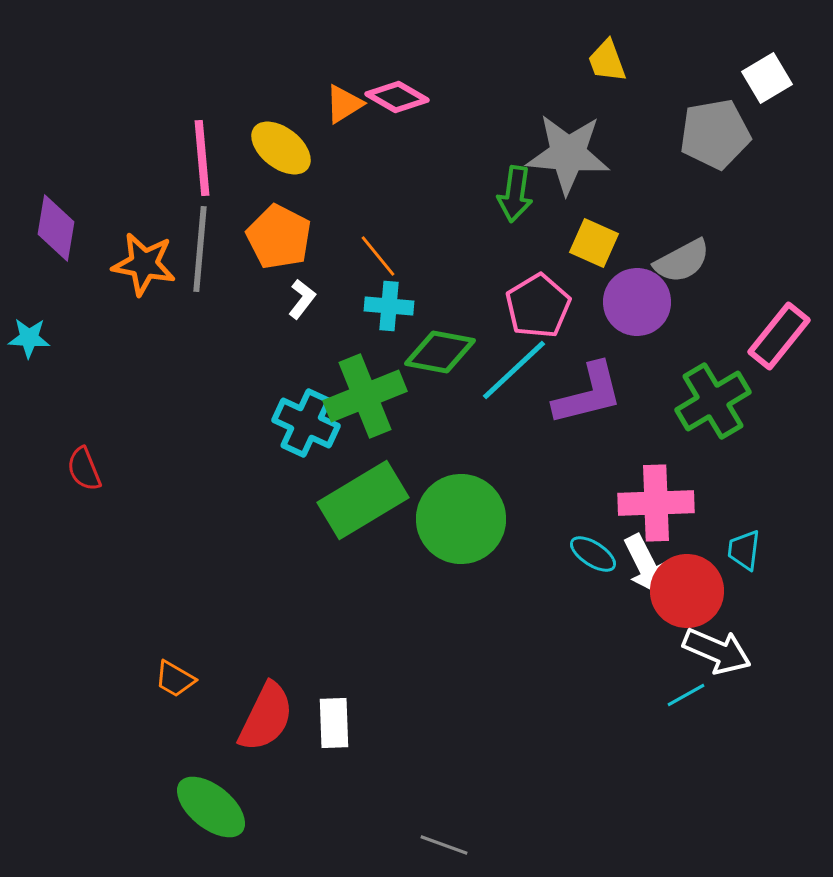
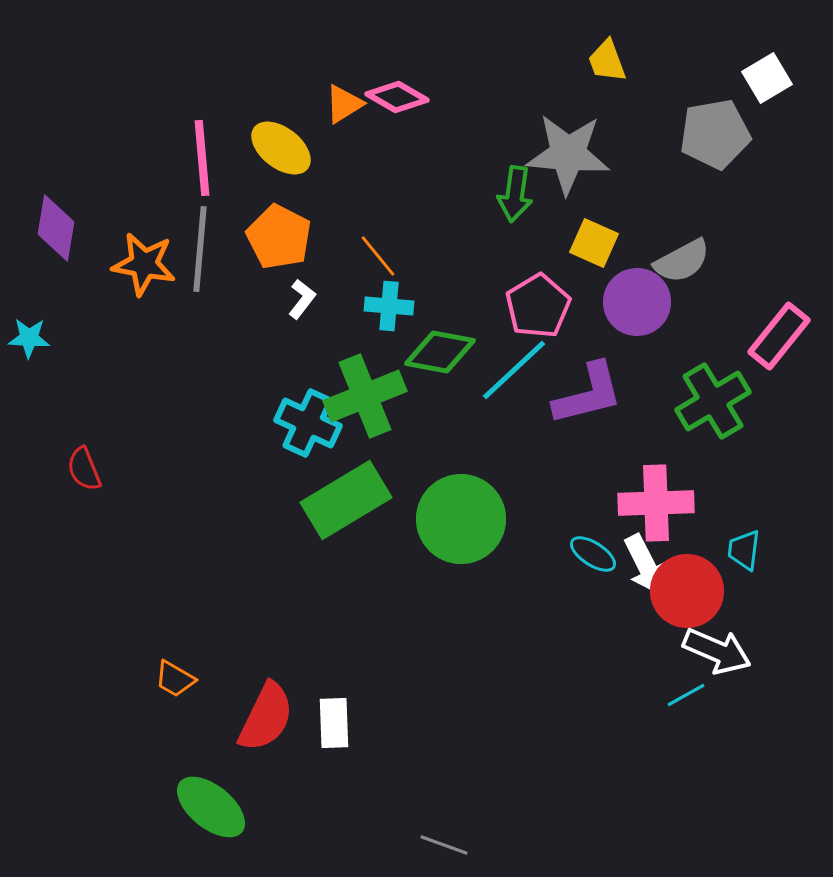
cyan cross at (306, 423): moved 2 px right
green rectangle at (363, 500): moved 17 px left
